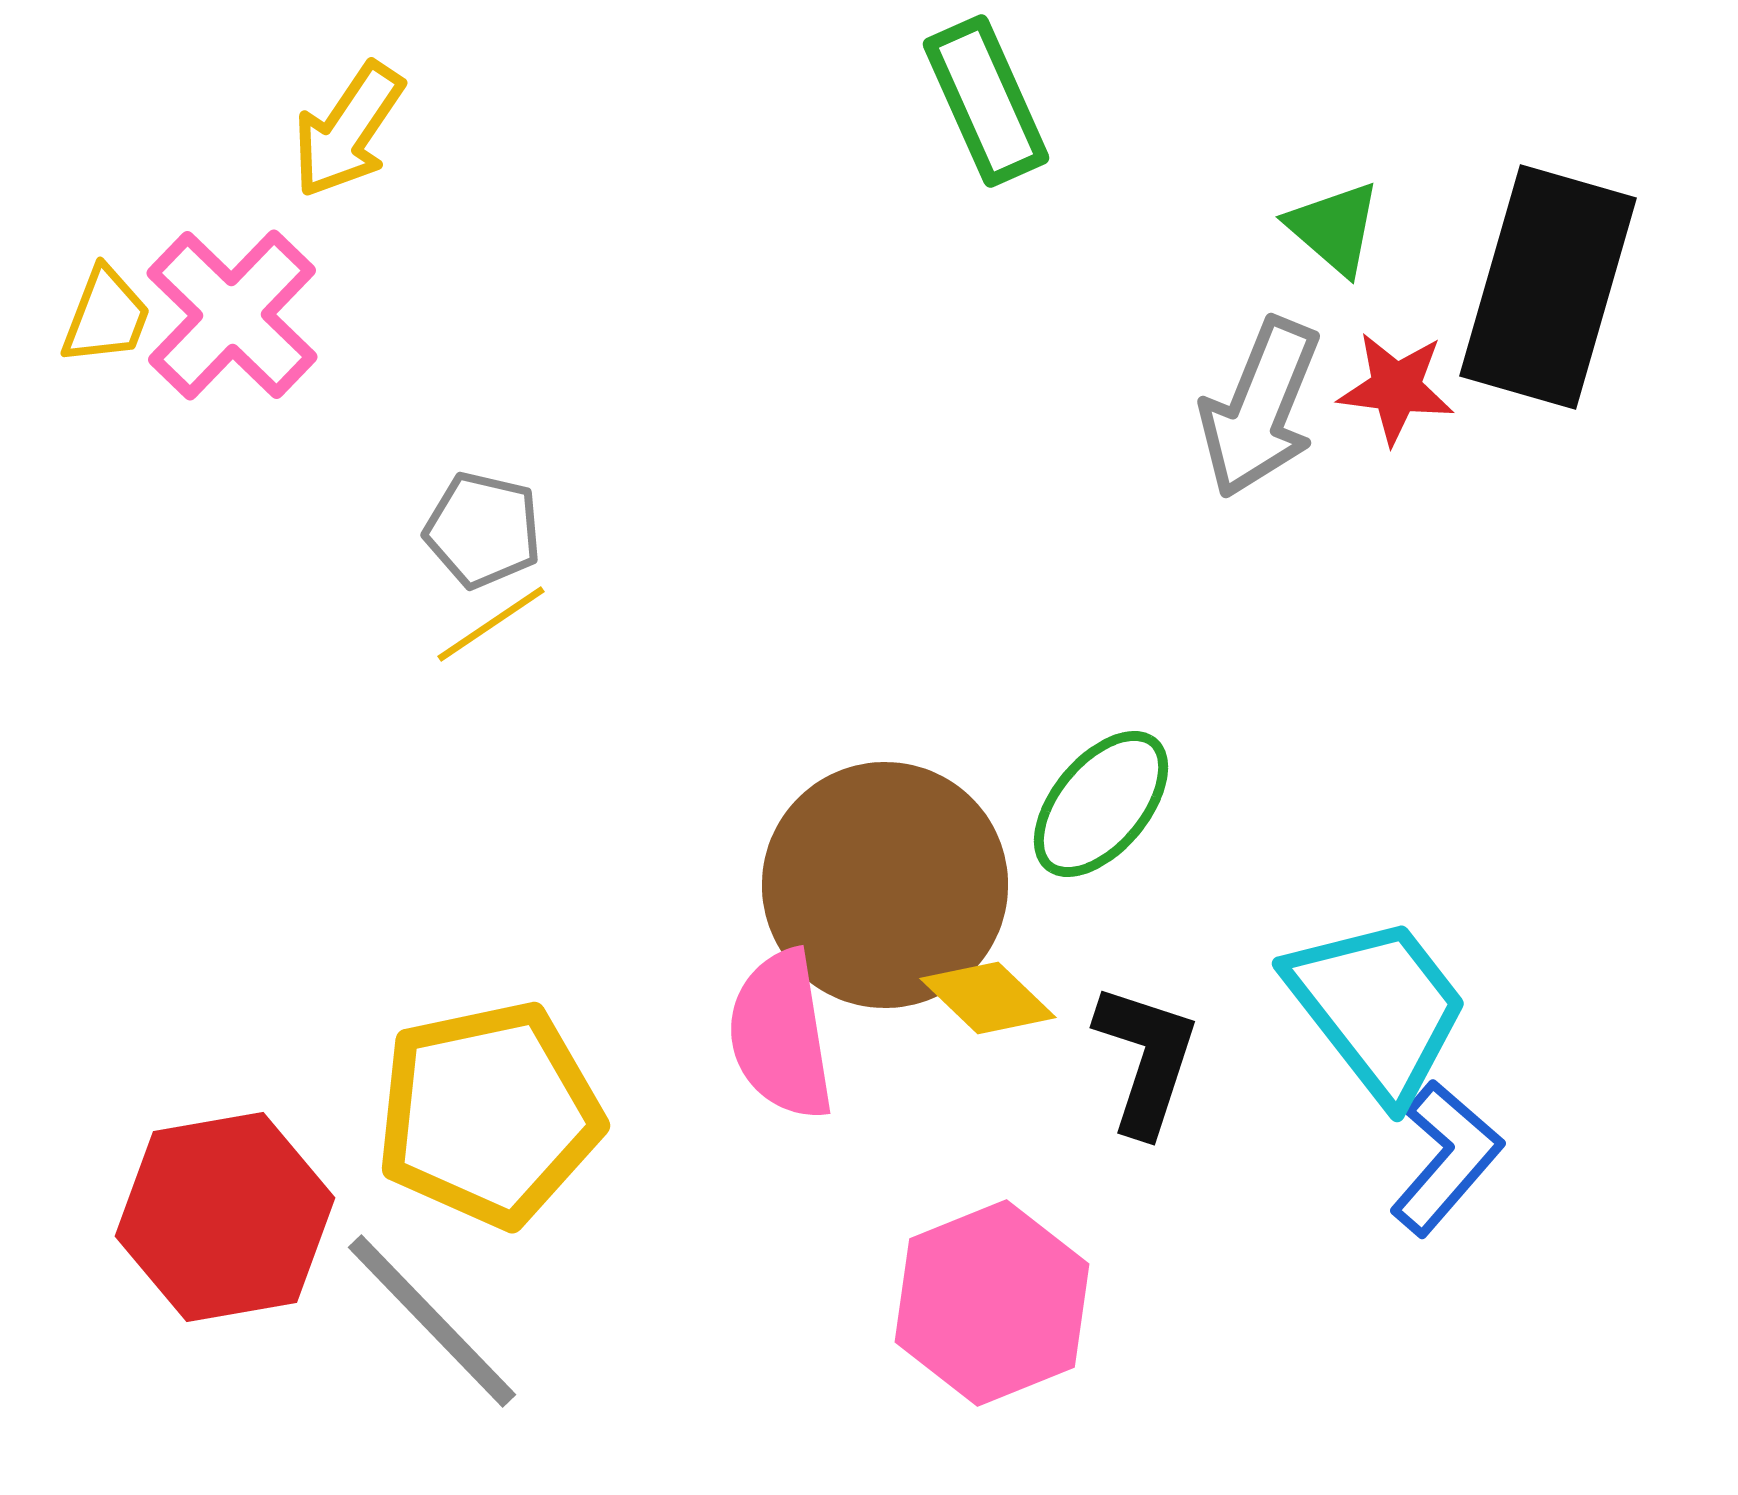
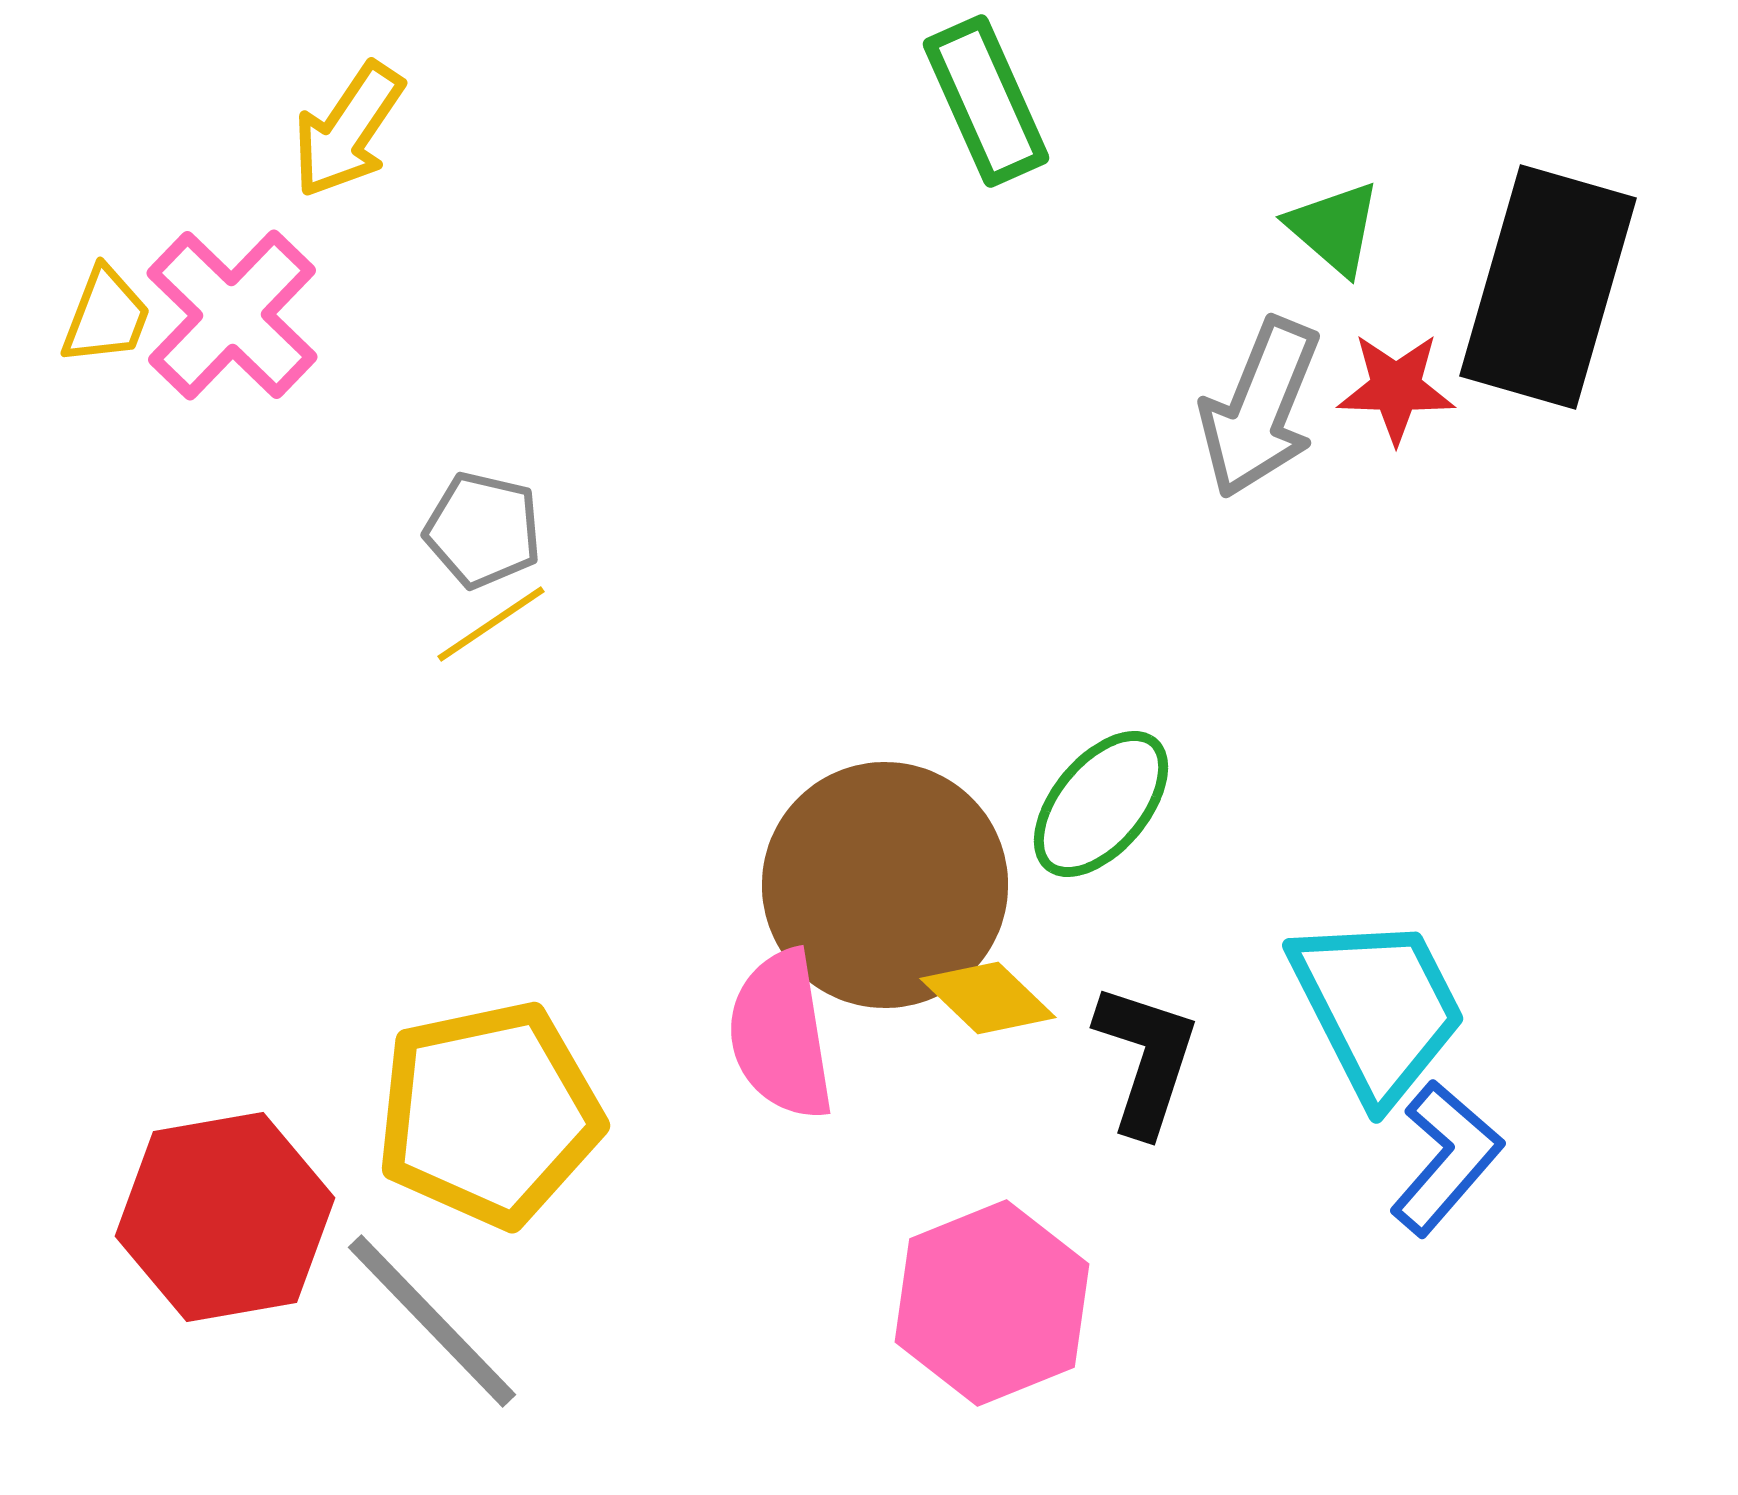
red star: rotated 5 degrees counterclockwise
cyan trapezoid: rotated 11 degrees clockwise
